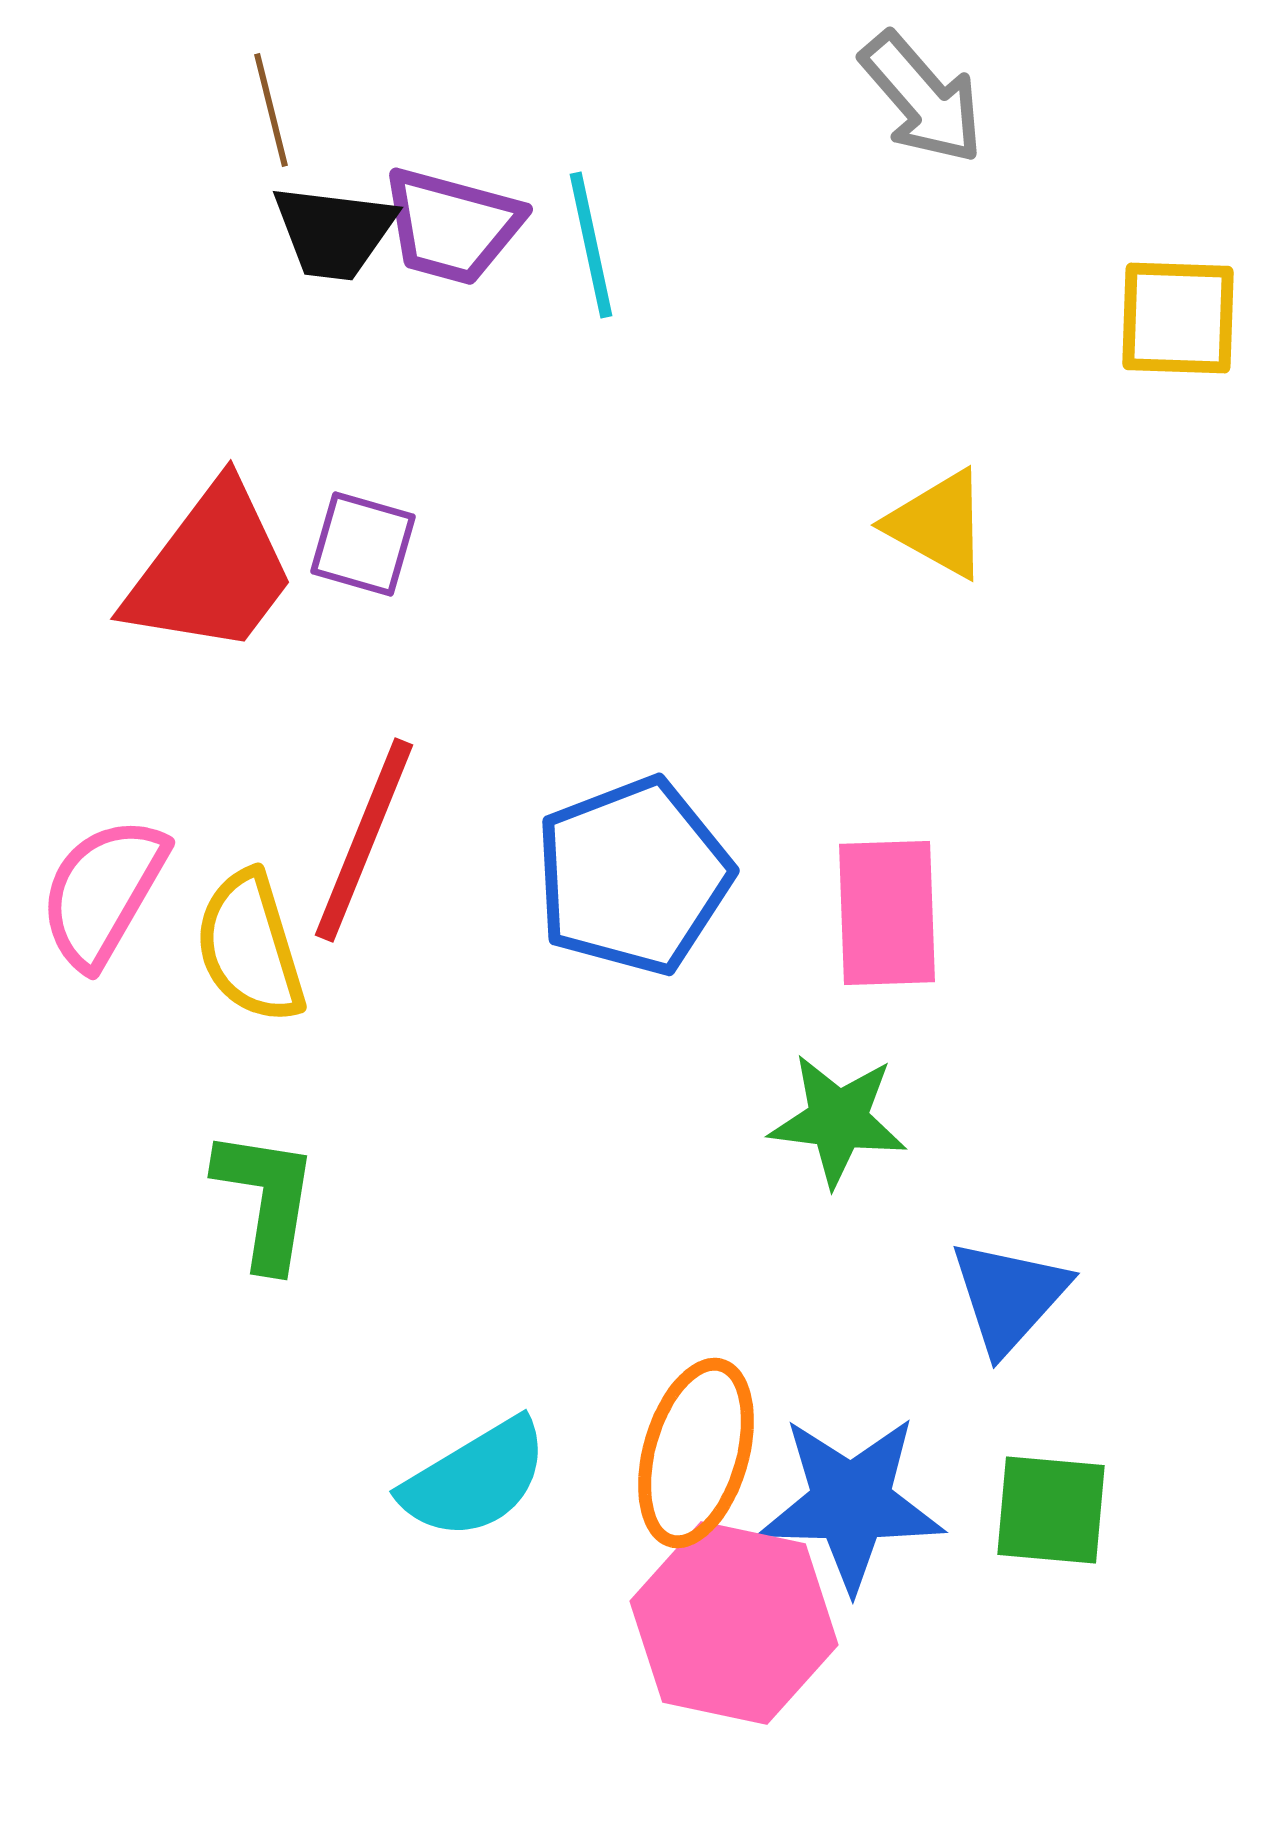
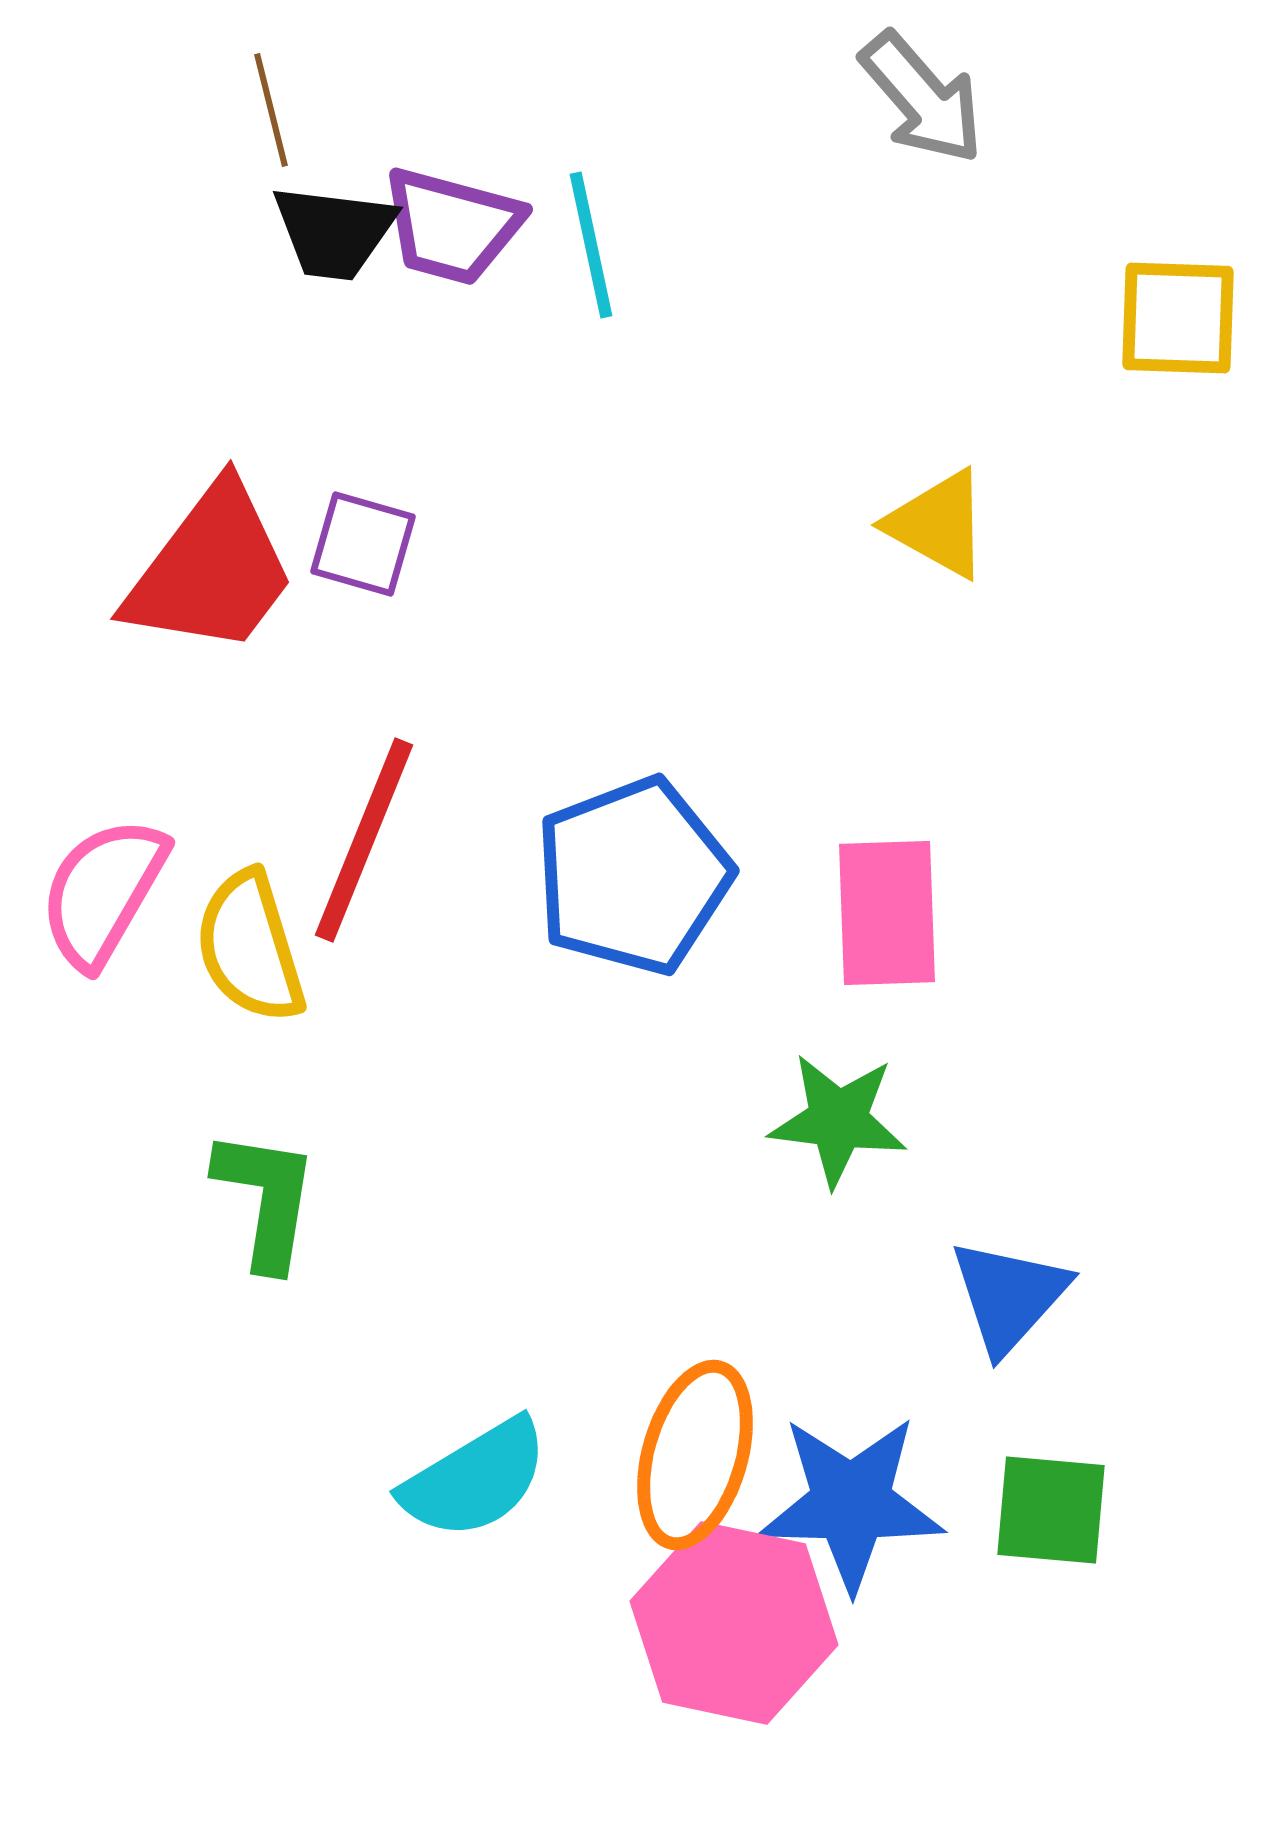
orange ellipse: moved 1 px left, 2 px down
